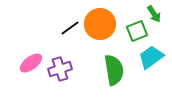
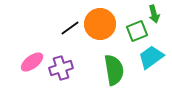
green arrow: rotated 18 degrees clockwise
pink ellipse: moved 1 px right, 1 px up
purple cross: moved 1 px right, 1 px up
